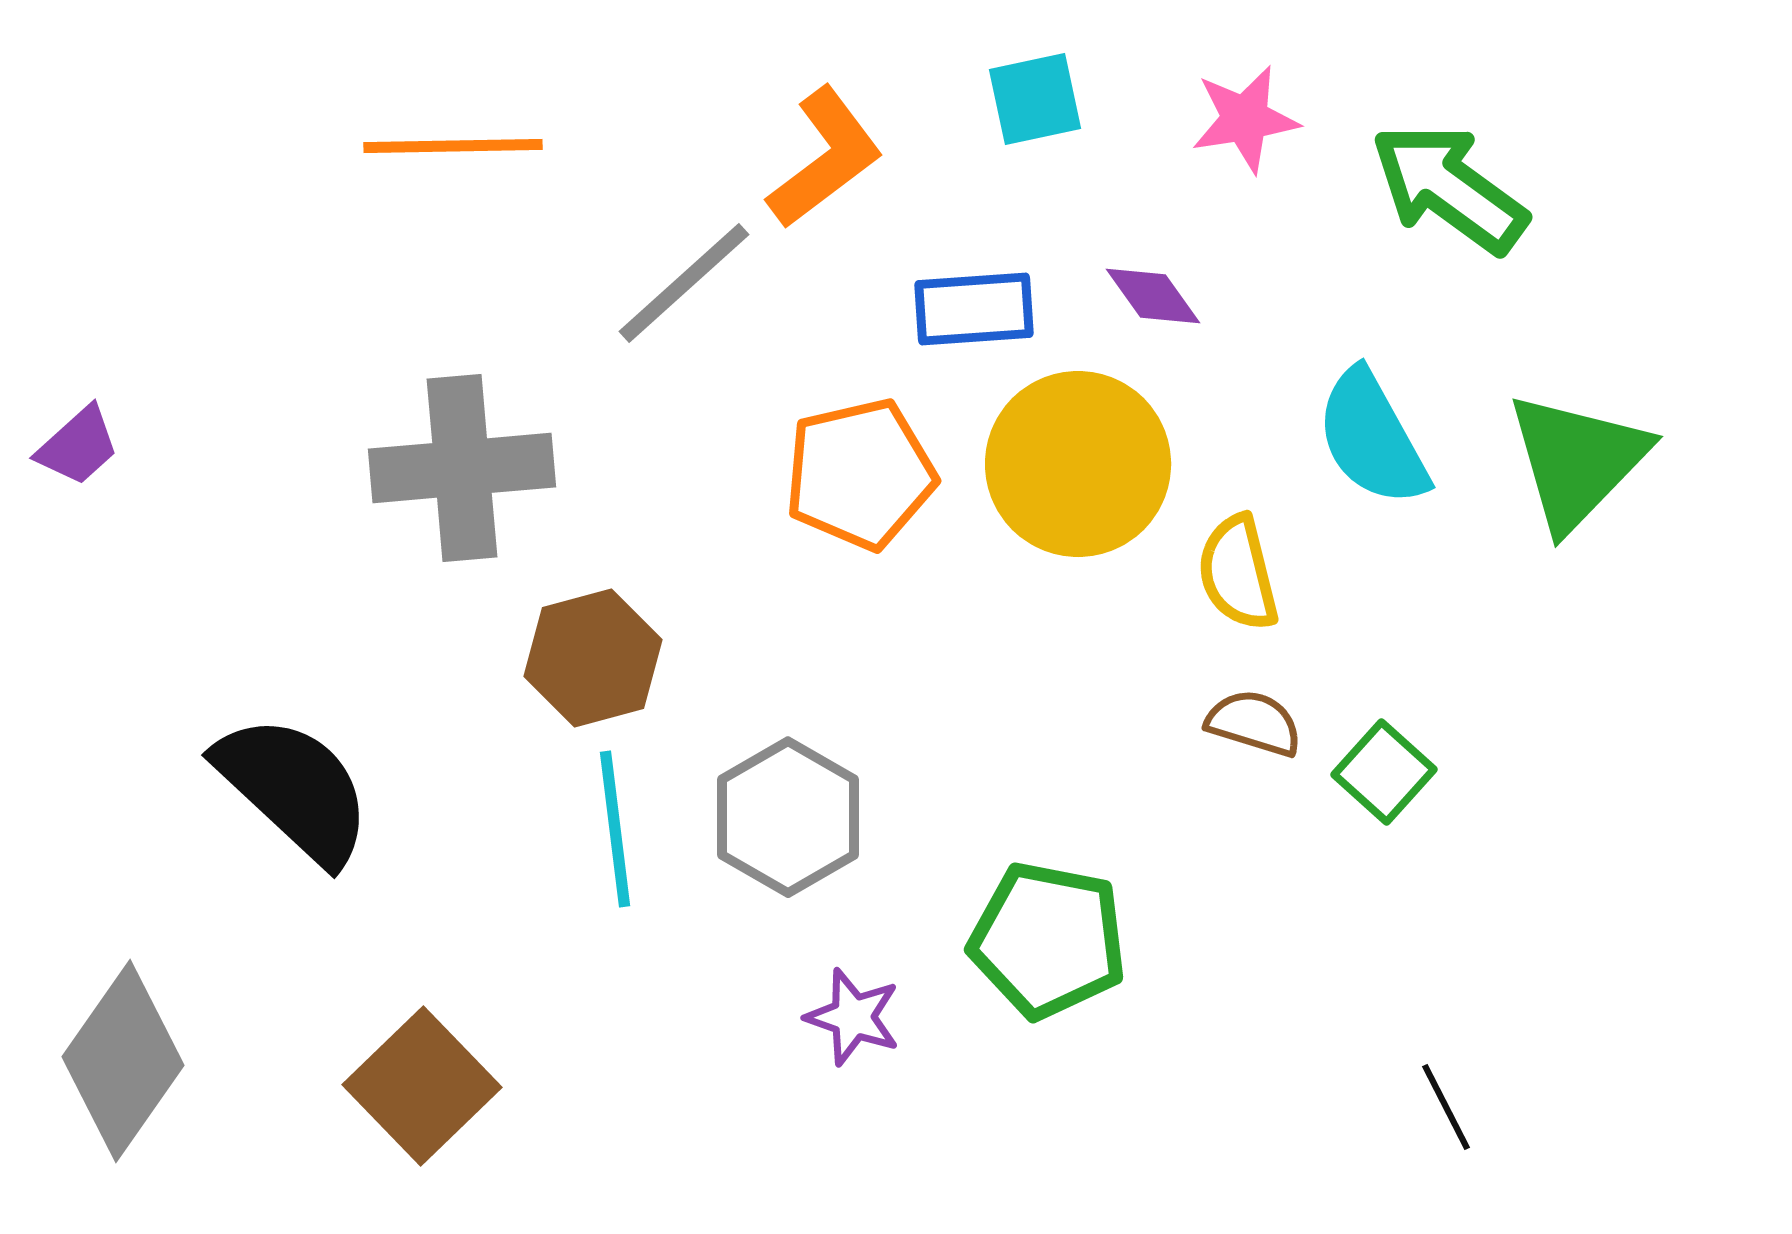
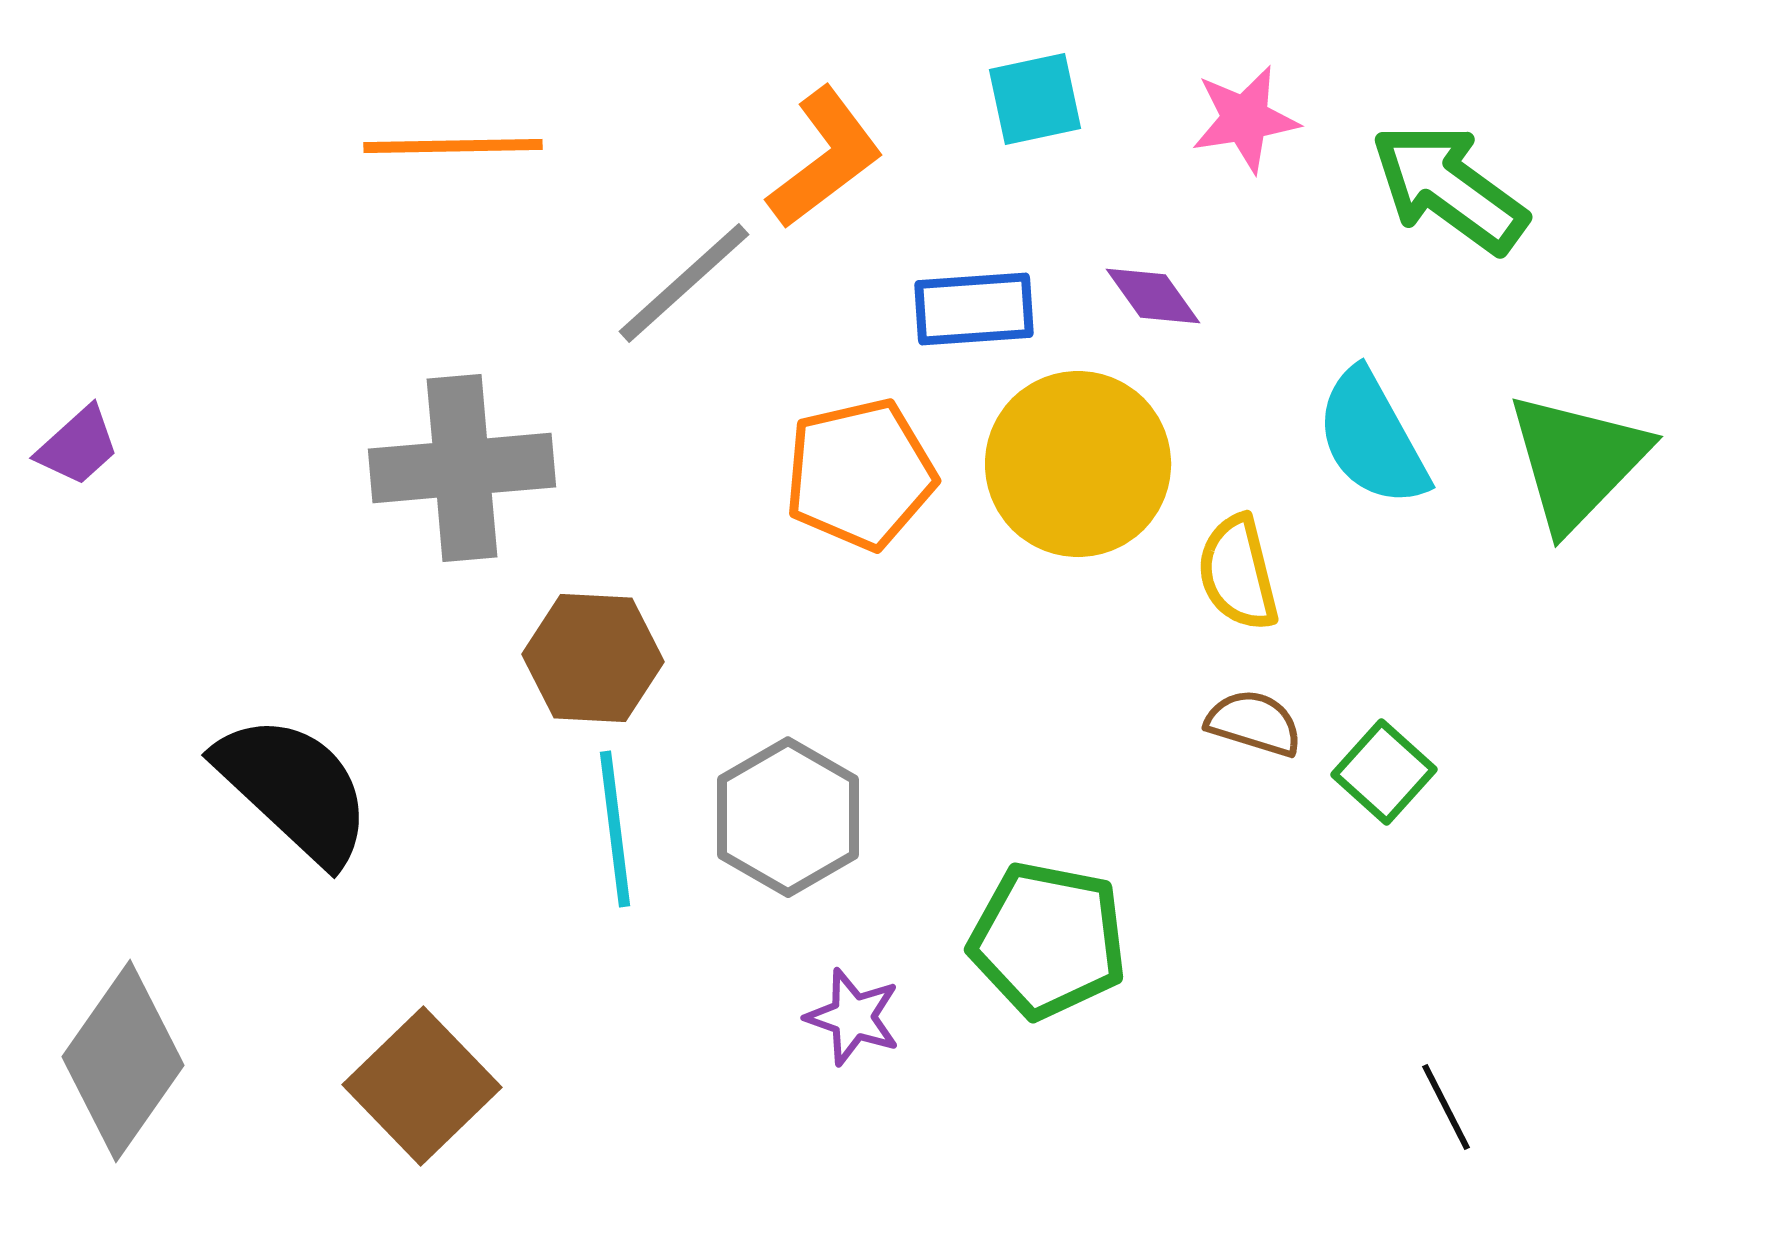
brown hexagon: rotated 18 degrees clockwise
